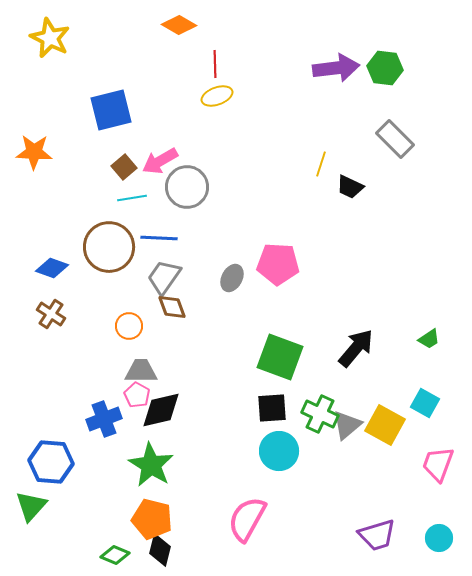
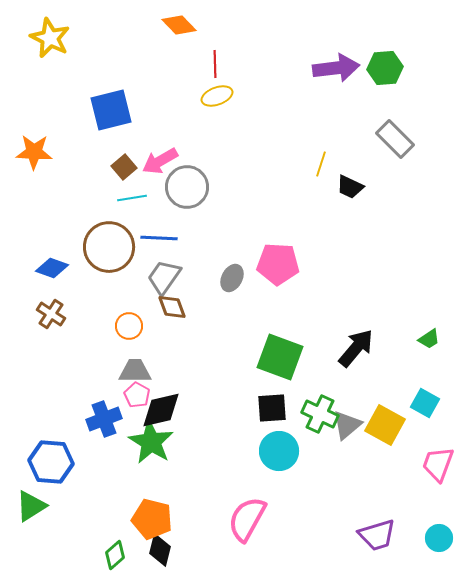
orange diamond at (179, 25): rotated 16 degrees clockwise
green hexagon at (385, 68): rotated 12 degrees counterclockwise
gray trapezoid at (141, 371): moved 6 px left
green star at (151, 465): moved 23 px up
green triangle at (31, 506): rotated 16 degrees clockwise
green diamond at (115, 555): rotated 64 degrees counterclockwise
